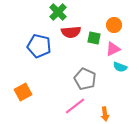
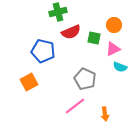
green cross: rotated 30 degrees clockwise
red semicircle: rotated 18 degrees counterclockwise
blue pentagon: moved 4 px right, 5 px down
orange square: moved 6 px right, 10 px up
